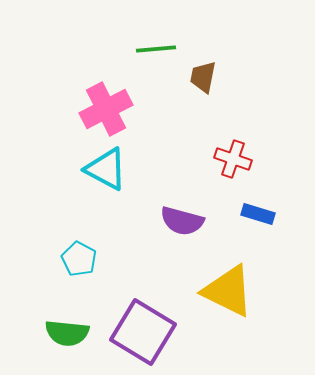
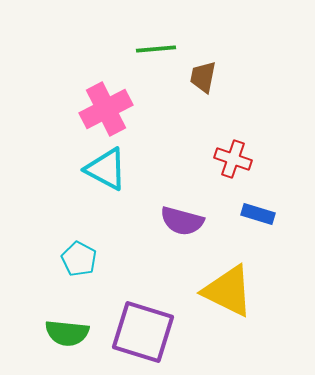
purple square: rotated 14 degrees counterclockwise
